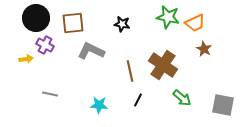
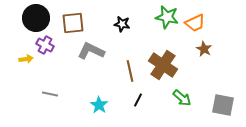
green star: moved 1 px left
cyan star: rotated 30 degrees clockwise
